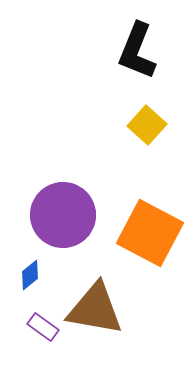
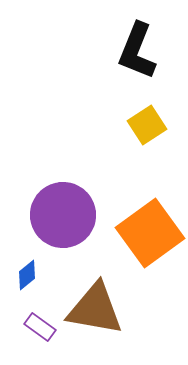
yellow square: rotated 15 degrees clockwise
orange square: rotated 26 degrees clockwise
blue diamond: moved 3 px left
purple rectangle: moved 3 px left
